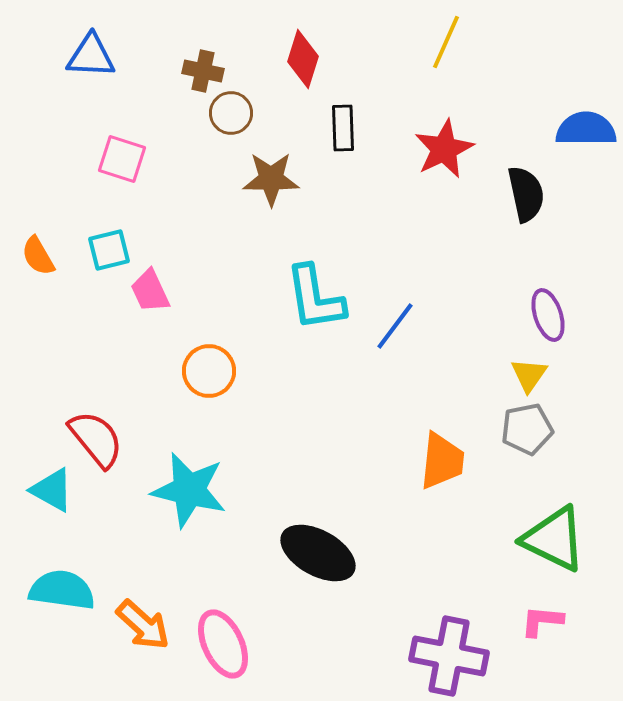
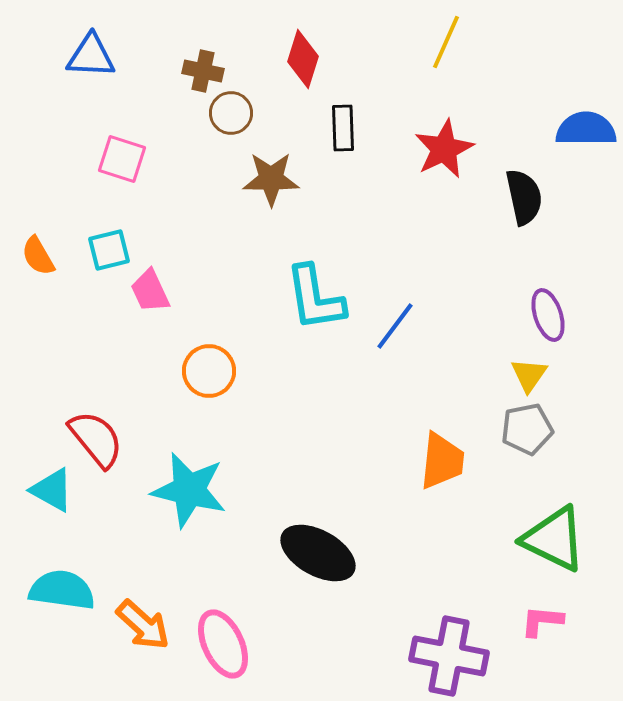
black semicircle: moved 2 px left, 3 px down
